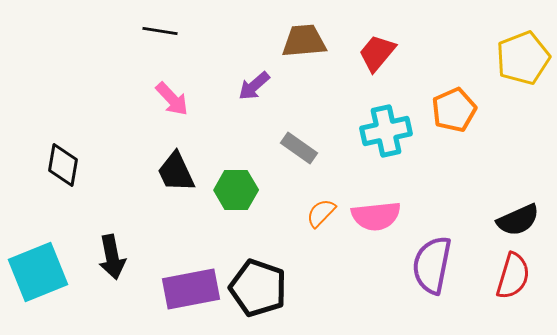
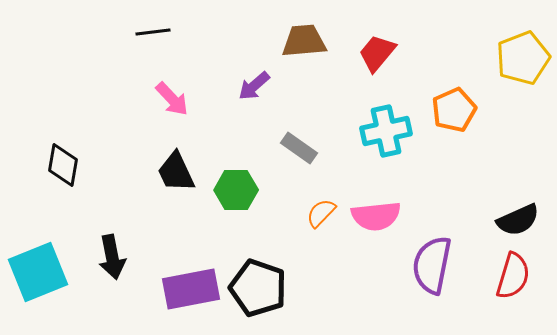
black line: moved 7 px left, 1 px down; rotated 16 degrees counterclockwise
